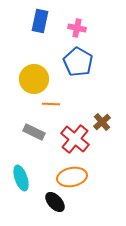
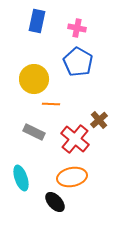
blue rectangle: moved 3 px left
brown cross: moved 3 px left, 2 px up
